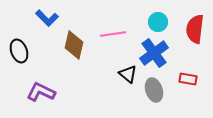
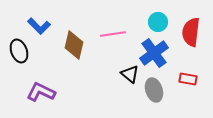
blue L-shape: moved 8 px left, 8 px down
red semicircle: moved 4 px left, 3 px down
black triangle: moved 2 px right
